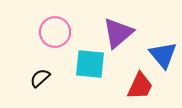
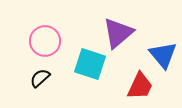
pink circle: moved 10 px left, 9 px down
cyan square: rotated 12 degrees clockwise
